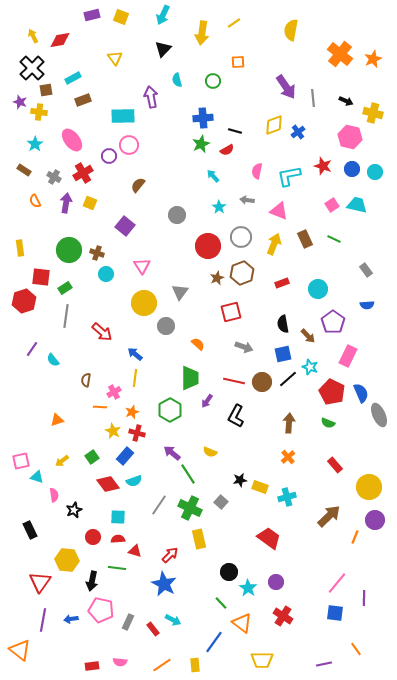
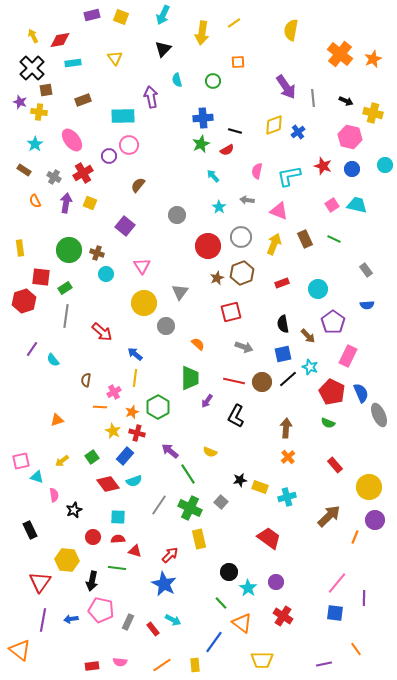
cyan rectangle at (73, 78): moved 15 px up; rotated 21 degrees clockwise
cyan circle at (375, 172): moved 10 px right, 7 px up
green hexagon at (170, 410): moved 12 px left, 3 px up
brown arrow at (289, 423): moved 3 px left, 5 px down
purple arrow at (172, 453): moved 2 px left, 2 px up
